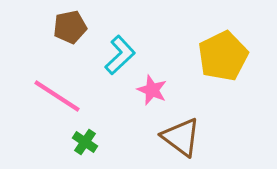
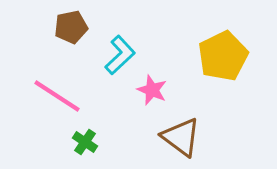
brown pentagon: moved 1 px right
